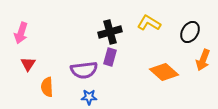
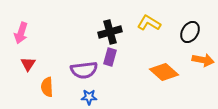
orange arrow: rotated 100 degrees counterclockwise
